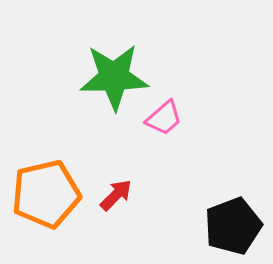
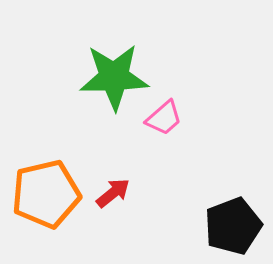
red arrow: moved 3 px left, 2 px up; rotated 6 degrees clockwise
